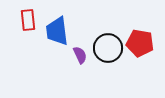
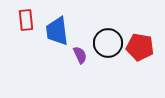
red rectangle: moved 2 px left
red pentagon: moved 4 px down
black circle: moved 5 px up
